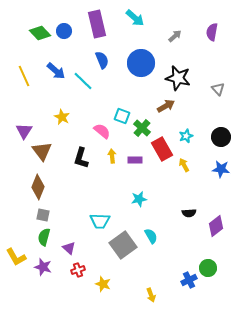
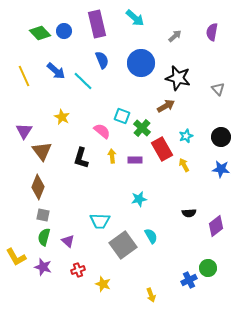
purple triangle at (69, 248): moved 1 px left, 7 px up
